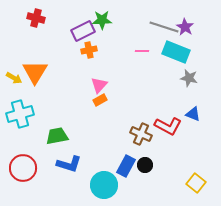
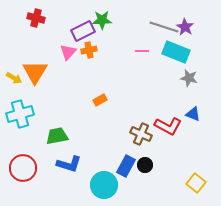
pink triangle: moved 31 px left, 33 px up
